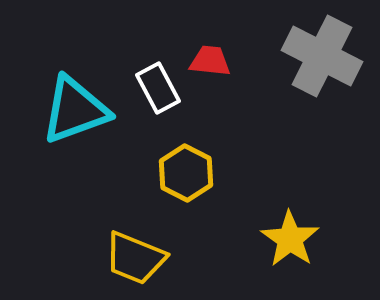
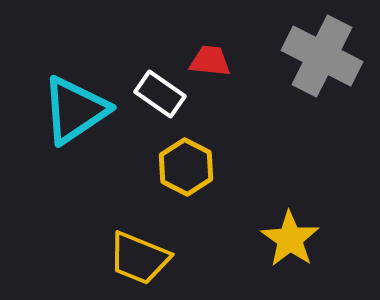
white rectangle: moved 2 px right, 6 px down; rotated 27 degrees counterclockwise
cyan triangle: rotated 14 degrees counterclockwise
yellow hexagon: moved 6 px up
yellow trapezoid: moved 4 px right
